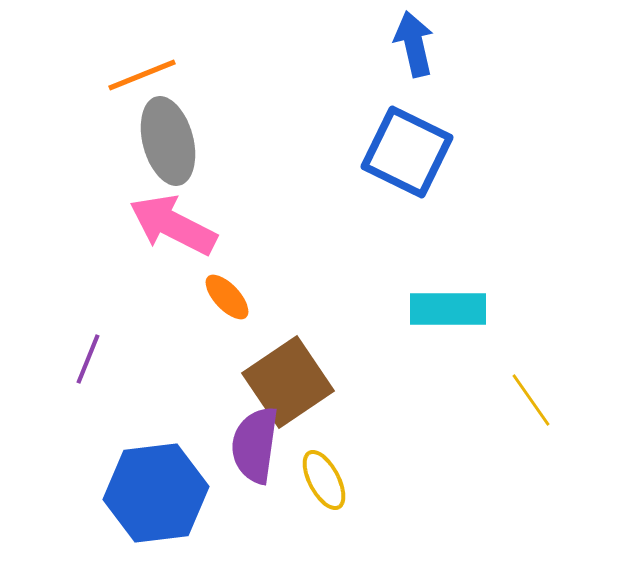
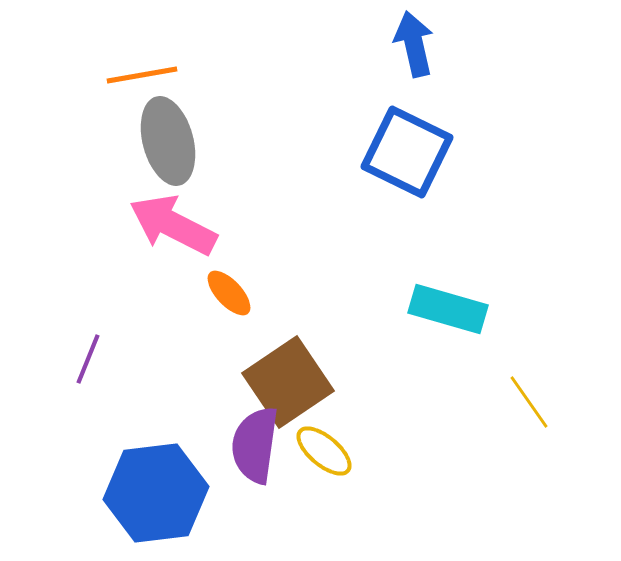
orange line: rotated 12 degrees clockwise
orange ellipse: moved 2 px right, 4 px up
cyan rectangle: rotated 16 degrees clockwise
yellow line: moved 2 px left, 2 px down
yellow ellipse: moved 29 px up; rotated 22 degrees counterclockwise
